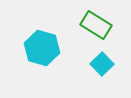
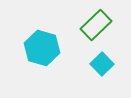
green rectangle: rotated 76 degrees counterclockwise
